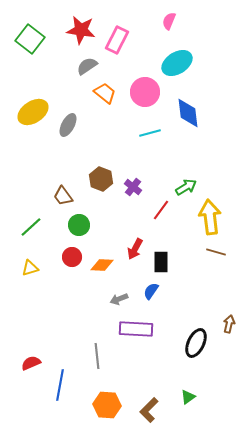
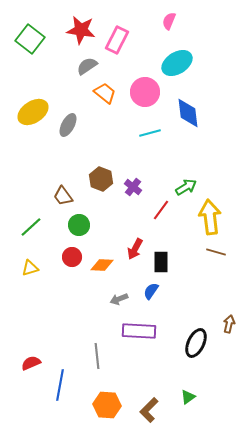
purple rectangle: moved 3 px right, 2 px down
